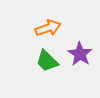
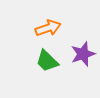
purple star: moved 3 px right; rotated 20 degrees clockwise
